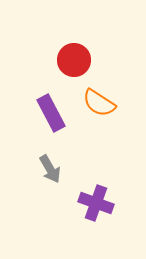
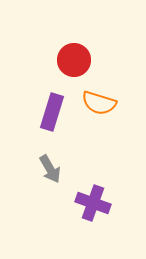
orange semicircle: rotated 16 degrees counterclockwise
purple rectangle: moved 1 px right, 1 px up; rotated 45 degrees clockwise
purple cross: moved 3 px left
